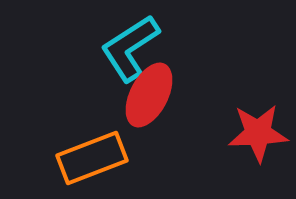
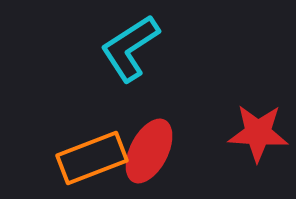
red ellipse: moved 56 px down
red star: rotated 6 degrees clockwise
